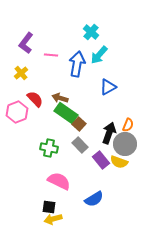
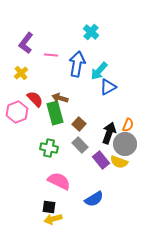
cyan arrow: moved 16 px down
green rectangle: moved 11 px left; rotated 40 degrees clockwise
